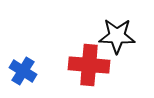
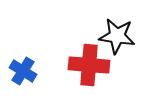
black star: rotated 6 degrees clockwise
